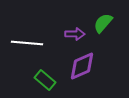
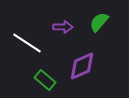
green semicircle: moved 4 px left, 1 px up
purple arrow: moved 12 px left, 7 px up
white line: rotated 28 degrees clockwise
